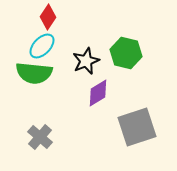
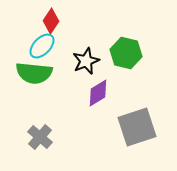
red diamond: moved 3 px right, 4 px down
